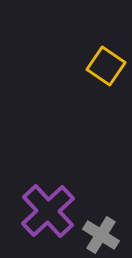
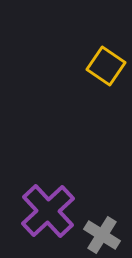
gray cross: moved 1 px right
